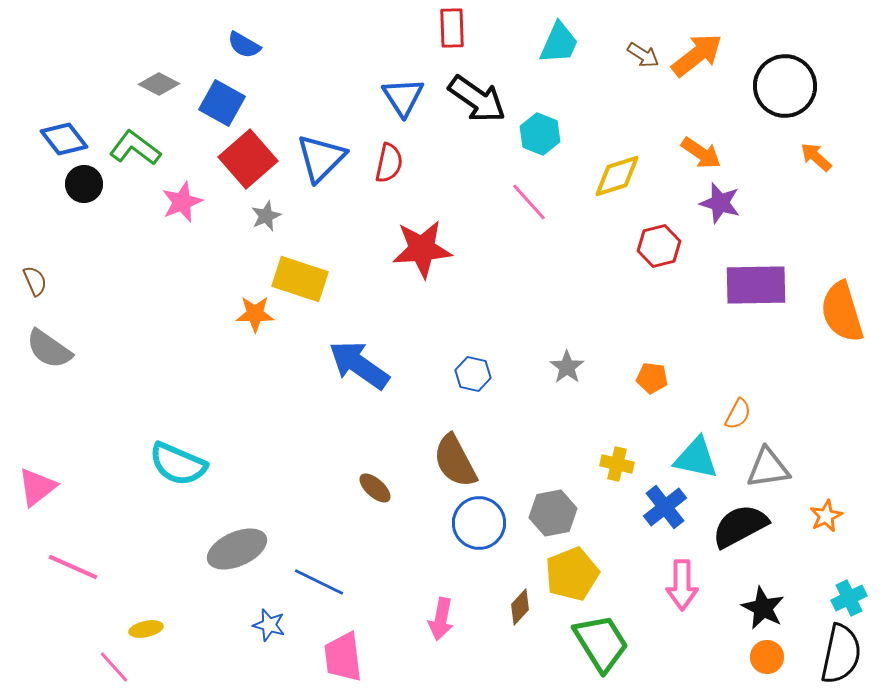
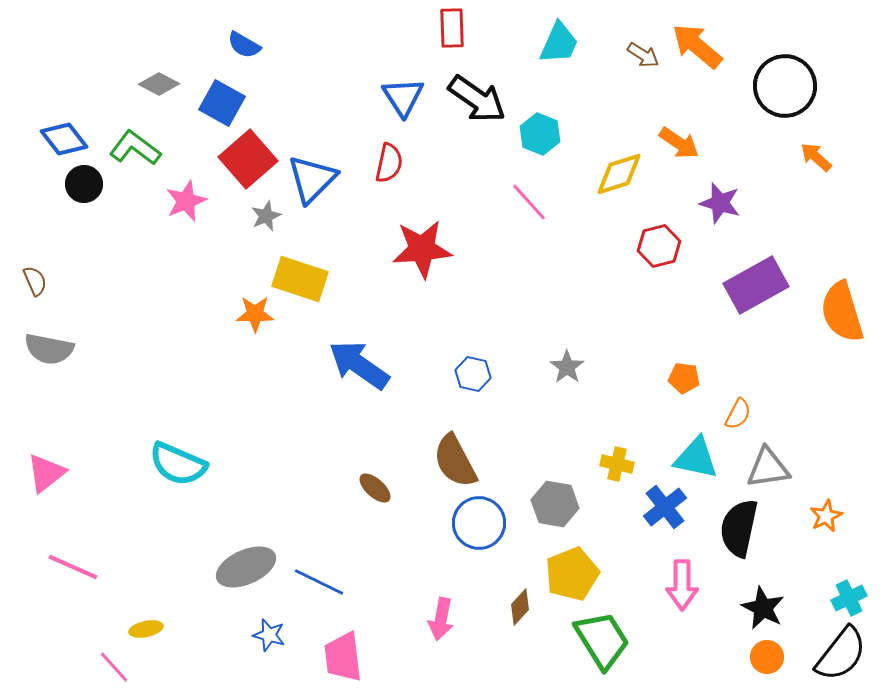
orange arrow at (697, 55): moved 9 px up; rotated 102 degrees counterclockwise
orange arrow at (701, 153): moved 22 px left, 10 px up
blue triangle at (321, 158): moved 9 px left, 21 px down
yellow diamond at (617, 176): moved 2 px right, 2 px up
pink star at (182, 202): moved 4 px right, 1 px up
purple rectangle at (756, 285): rotated 28 degrees counterclockwise
gray semicircle at (49, 349): rotated 24 degrees counterclockwise
orange pentagon at (652, 378): moved 32 px right
pink triangle at (37, 487): moved 9 px right, 14 px up
gray hexagon at (553, 513): moved 2 px right, 9 px up; rotated 21 degrees clockwise
black semicircle at (740, 526): moved 1 px left, 2 px down; rotated 50 degrees counterclockwise
gray ellipse at (237, 549): moved 9 px right, 18 px down
blue star at (269, 625): moved 10 px down
green trapezoid at (601, 643): moved 1 px right, 3 px up
black semicircle at (841, 654): rotated 26 degrees clockwise
